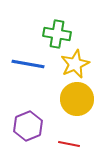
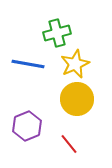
green cross: moved 1 px up; rotated 24 degrees counterclockwise
purple hexagon: moved 1 px left
red line: rotated 40 degrees clockwise
